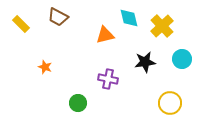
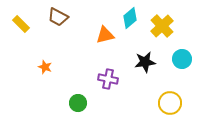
cyan diamond: moved 1 px right; rotated 65 degrees clockwise
